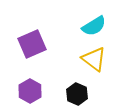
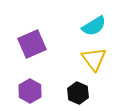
yellow triangle: rotated 16 degrees clockwise
black hexagon: moved 1 px right, 1 px up
